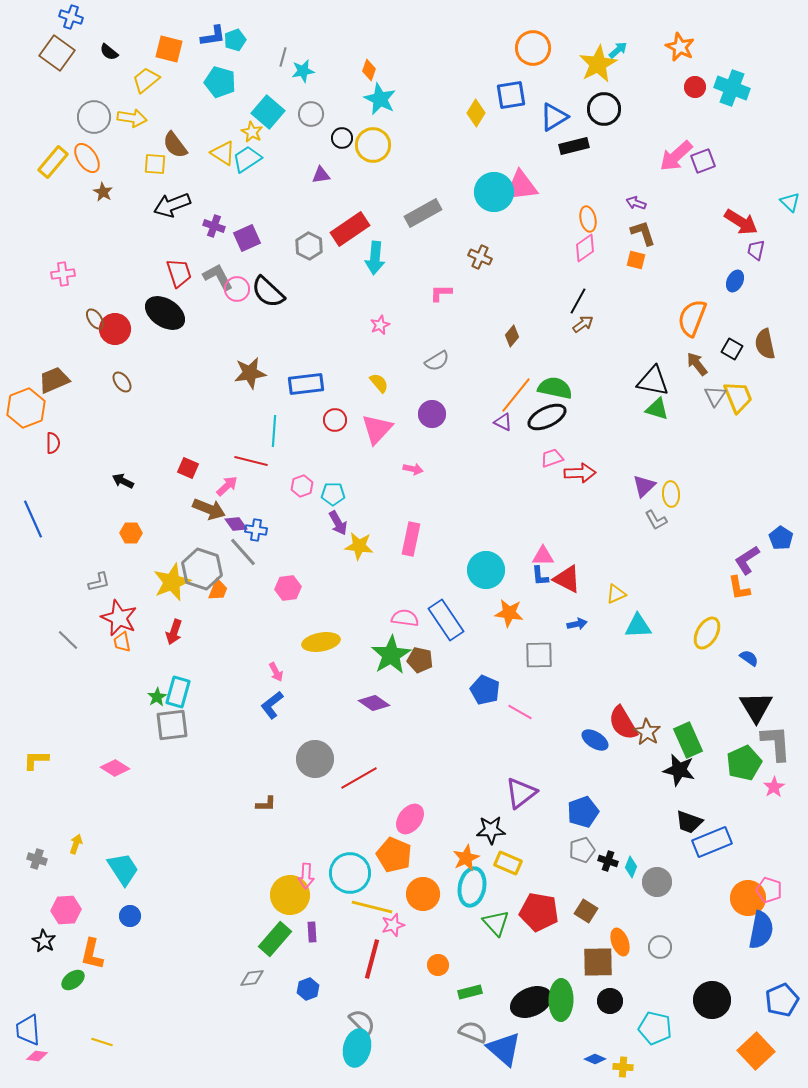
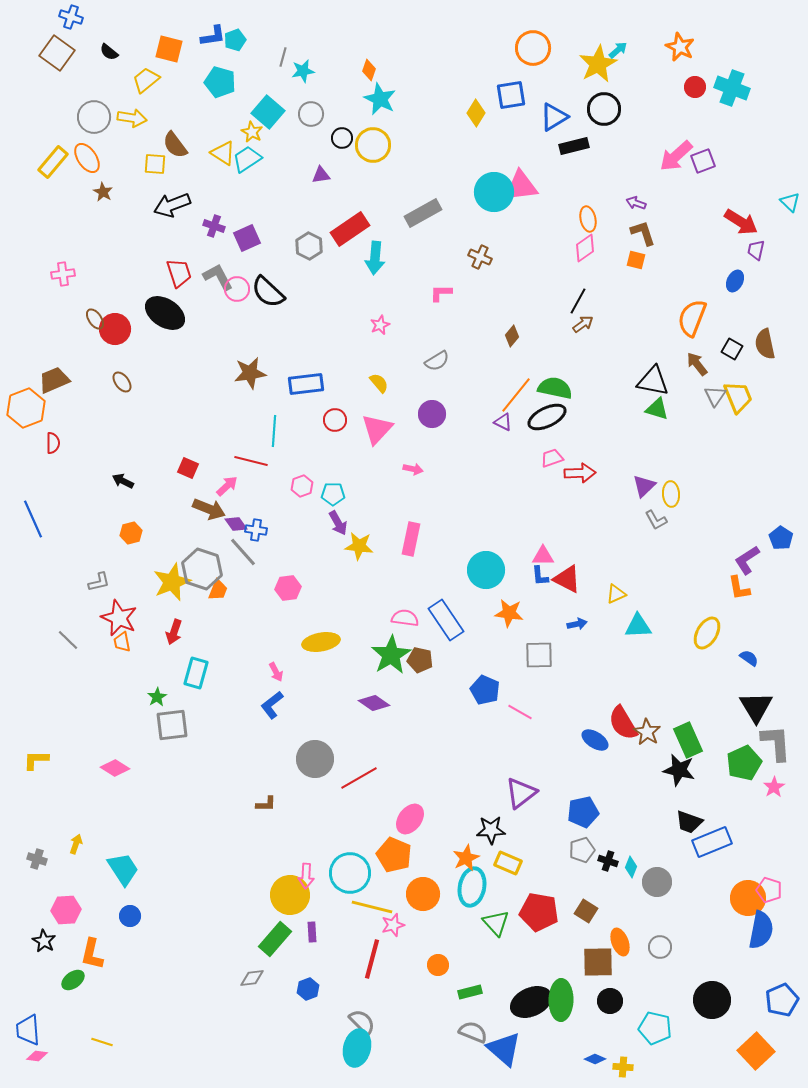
orange hexagon at (131, 533): rotated 15 degrees counterclockwise
cyan rectangle at (178, 692): moved 18 px right, 19 px up
blue pentagon at (583, 812): rotated 8 degrees clockwise
